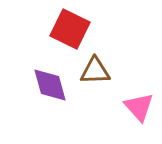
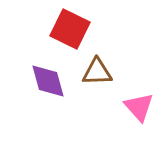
brown triangle: moved 2 px right, 1 px down
purple diamond: moved 2 px left, 4 px up
